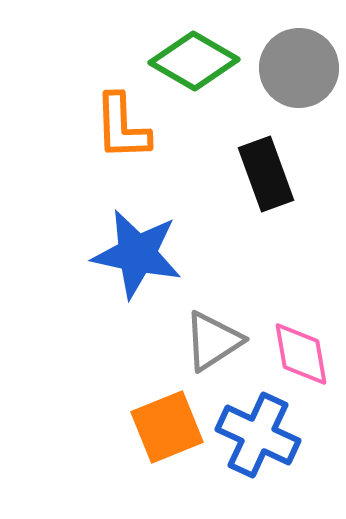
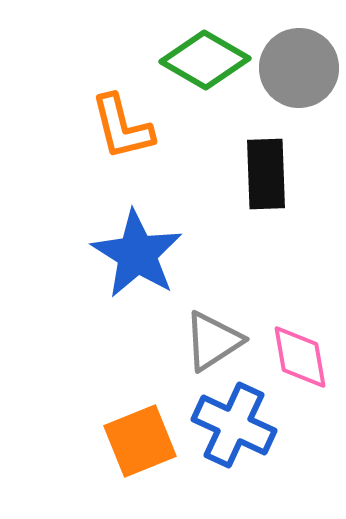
green diamond: moved 11 px right, 1 px up
orange L-shape: rotated 12 degrees counterclockwise
black rectangle: rotated 18 degrees clockwise
blue star: rotated 20 degrees clockwise
pink diamond: moved 1 px left, 3 px down
orange square: moved 27 px left, 14 px down
blue cross: moved 24 px left, 10 px up
